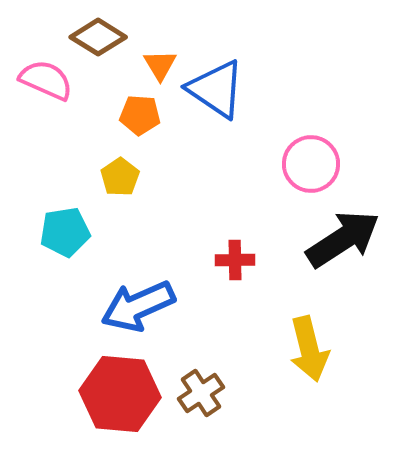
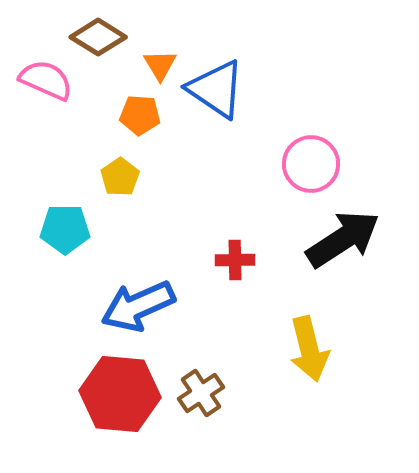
cyan pentagon: moved 3 px up; rotated 9 degrees clockwise
